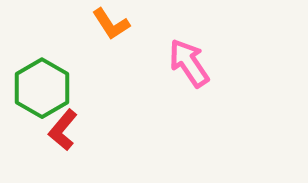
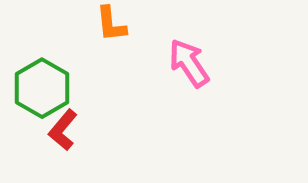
orange L-shape: rotated 27 degrees clockwise
